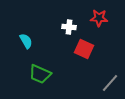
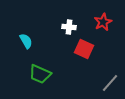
red star: moved 4 px right, 4 px down; rotated 30 degrees counterclockwise
